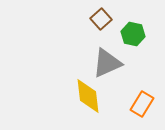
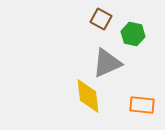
brown square: rotated 20 degrees counterclockwise
orange rectangle: moved 1 px down; rotated 65 degrees clockwise
